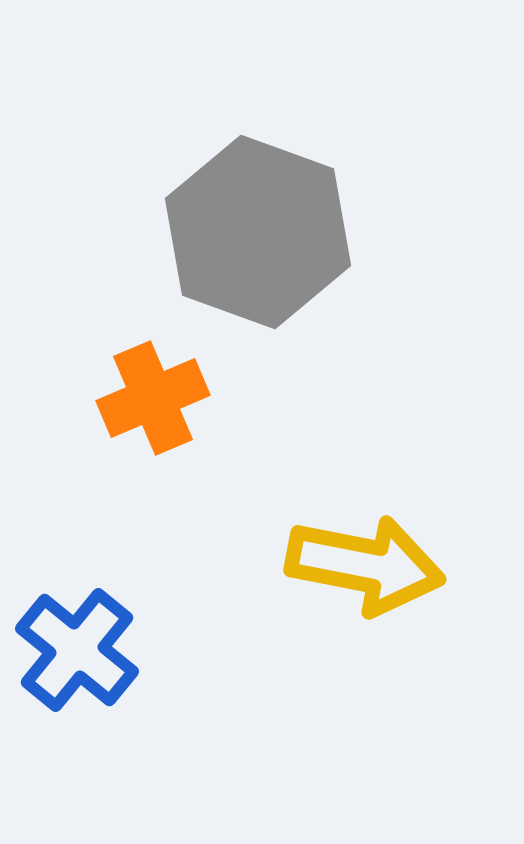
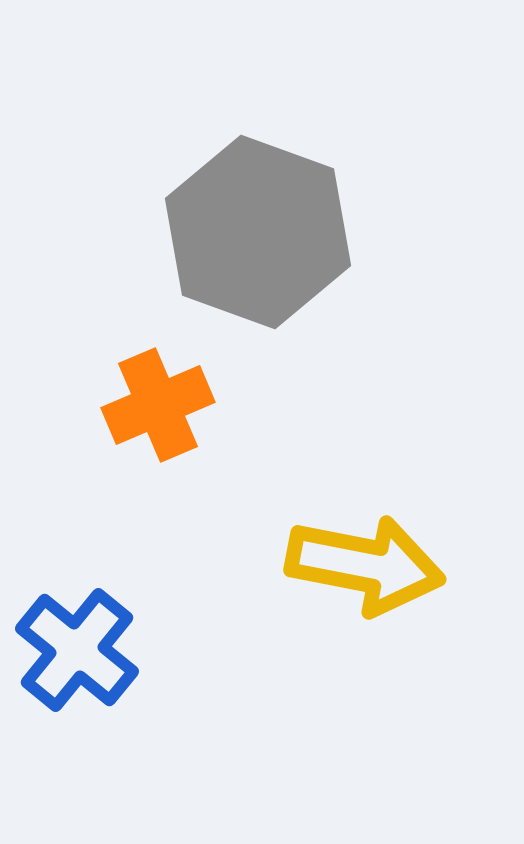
orange cross: moved 5 px right, 7 px down
